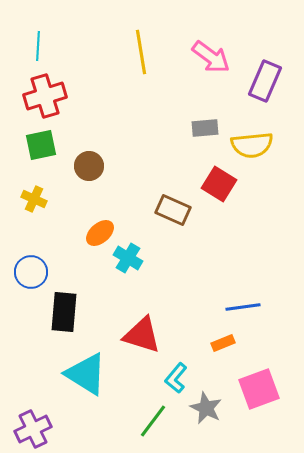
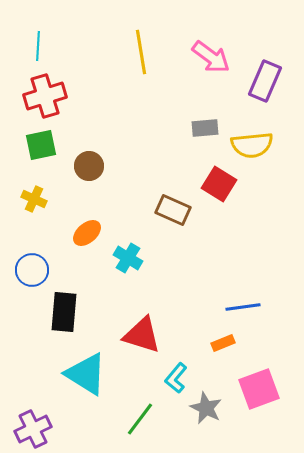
orange ellipse: moved 13 px left
blue circle: moved 1 px right, 2 px up
green line: moved 13 px left, 2 px up
